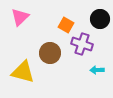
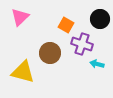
cyan arrow: moved 6 px up; rotated 16 degrees clockwise
